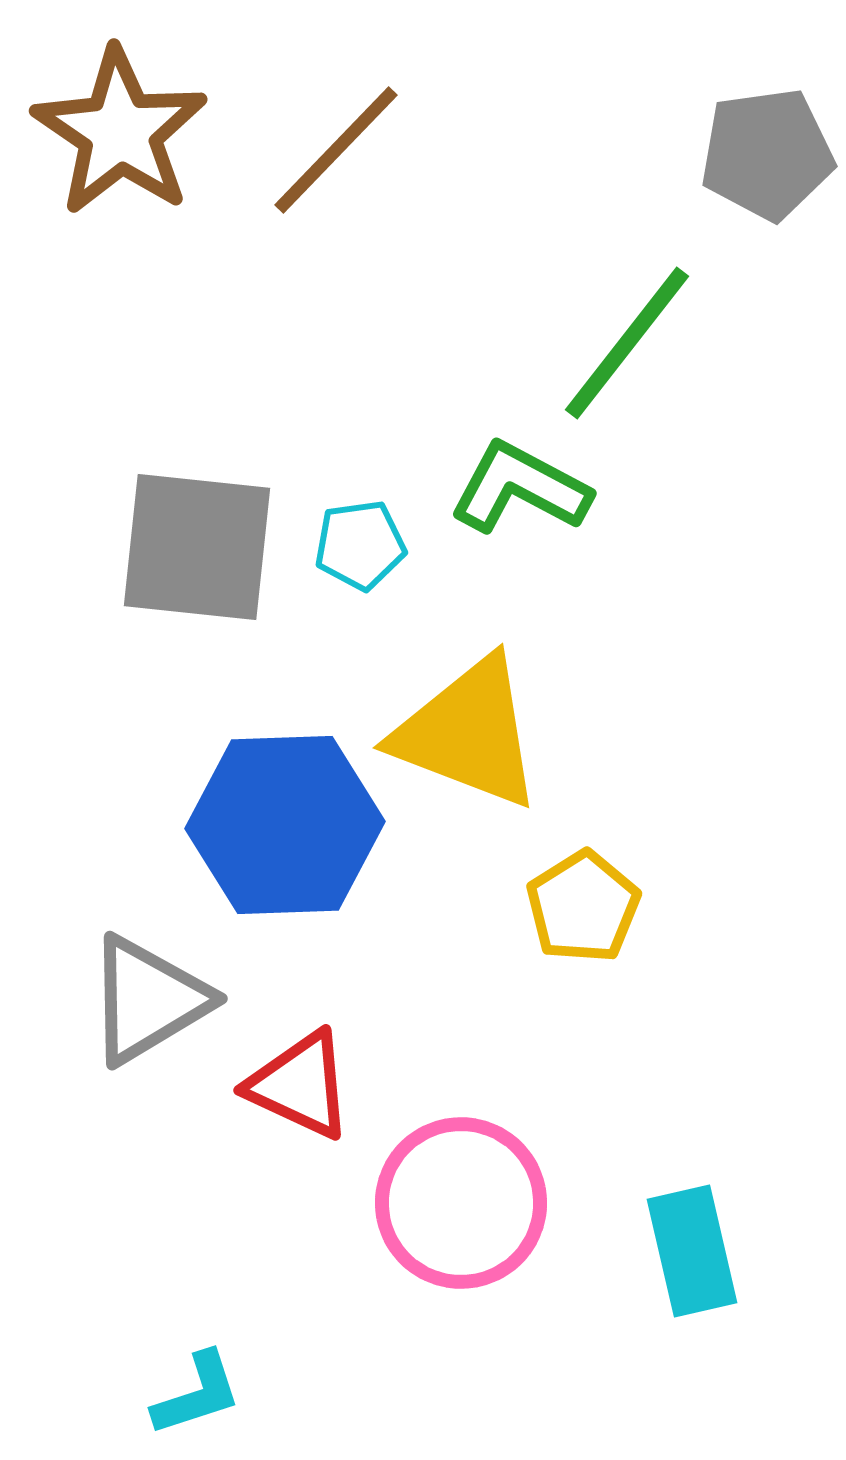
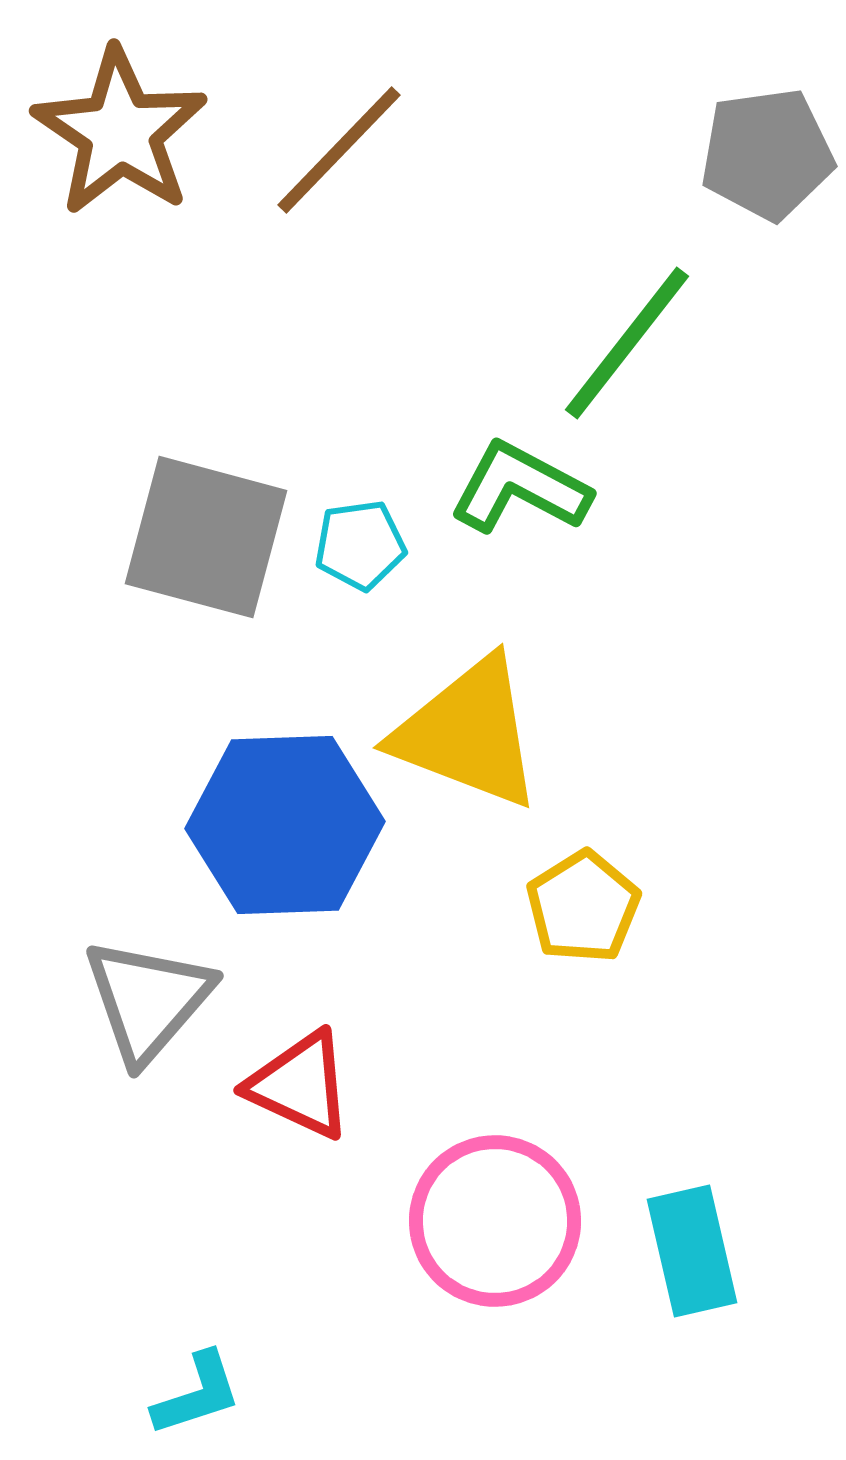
brown line: moved 3 px right
gray square: moved 9 px right, 10 px up; rotated 9 degrees clockwise
gray triangle: rotated 18 degrees counterclockwise
pink circle: moved 34 px right, 18 px down
